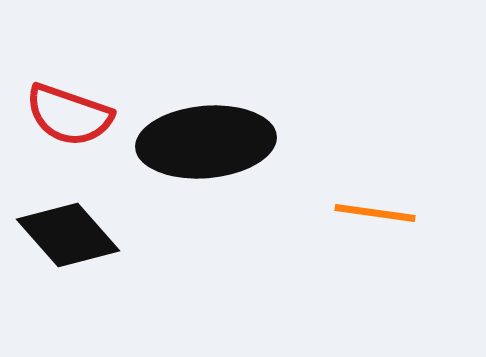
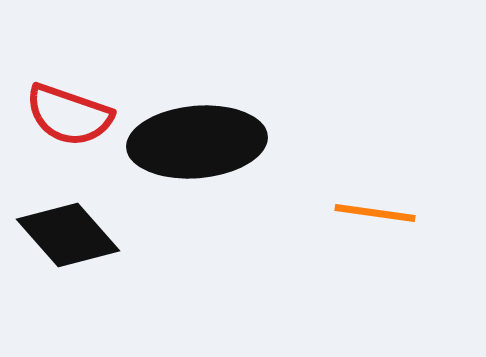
black ellipse: moved 9 px left
